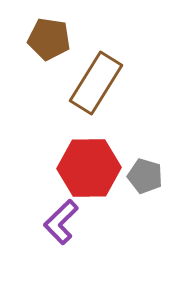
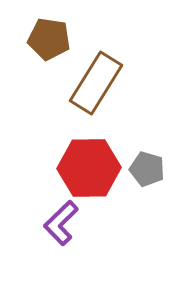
gray pentagon: moved 2 px right, 7 px up
purple L-shape: moved 1 px down
